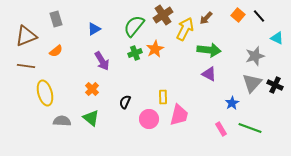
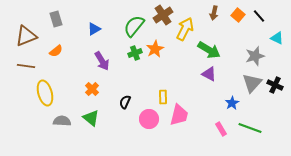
brown arrow: moved 8 px right, 5 px up; rotated 32 degrees counterclockwise
green arrow: rotated 25 degrees clockwise
